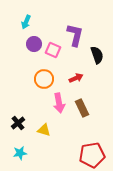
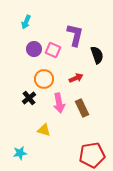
purple circle: moved 5 px down
black cross: moved 11 px right, 25 px up
